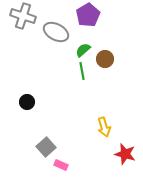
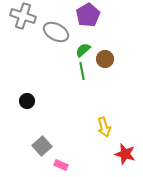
black circle: moved 1 px up
gray square: moved 4 px left, 1 px up
